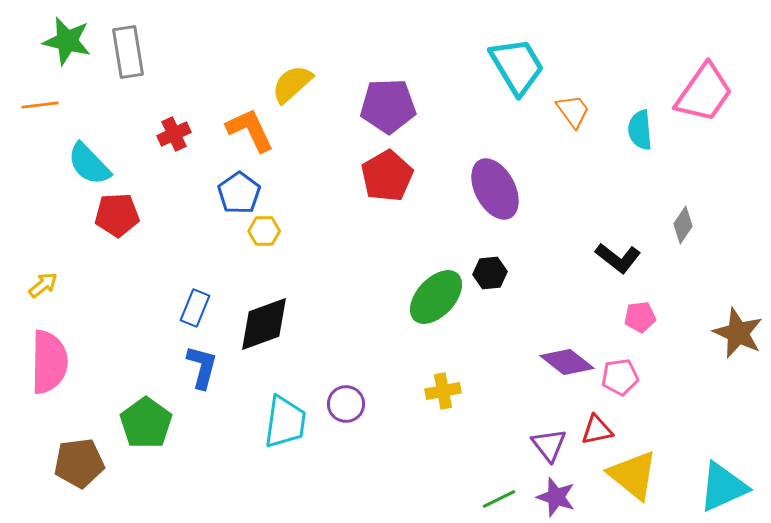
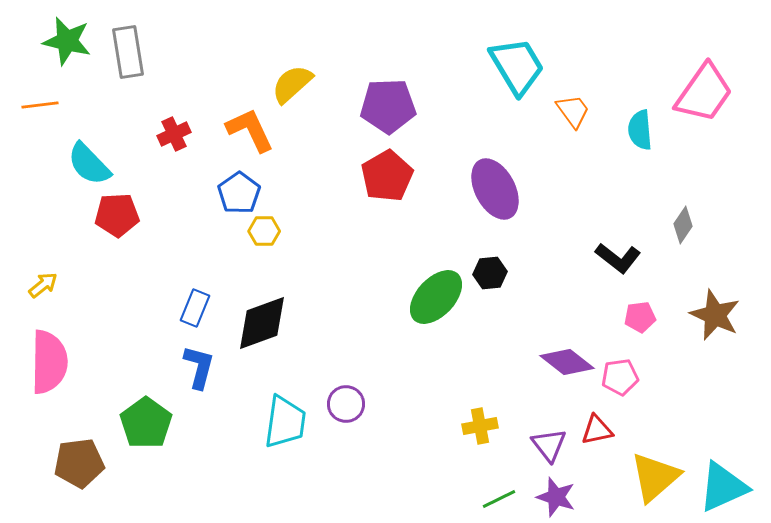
black diamond at (264, 324): moved 2 px left, 1 px up
brown star at (738, 333): moved 23 px left, 18 px up
blue L-shape at (202, 367): moved 3 px left
yellow cross at (443, 391): moved 37 px right, 35 px down
yellow triangle at (633, 475): moved 22 px right, 2 px down; rotated 40 degrees clockwise
